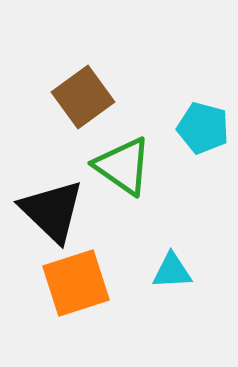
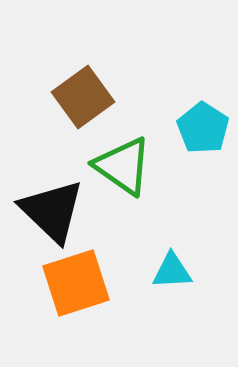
cyan pentagon: rotated 18 degrees clockwise
